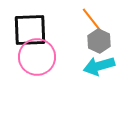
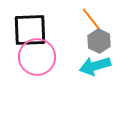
cyan arrow: moved 4 px left
